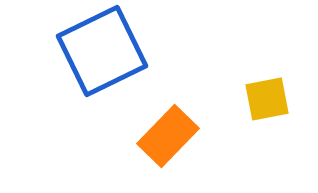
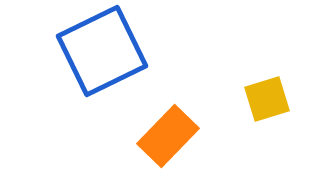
yellow square: rotated 6 degrees counterclockwise
